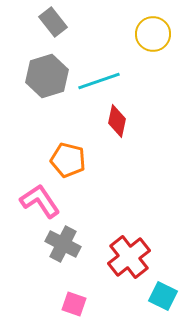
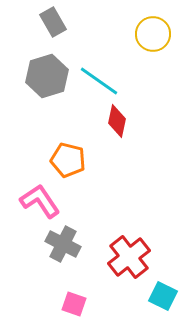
gray rectangle: rotated 8 degrees clockwise
cyan line: rotated 54 degrees clockwise
